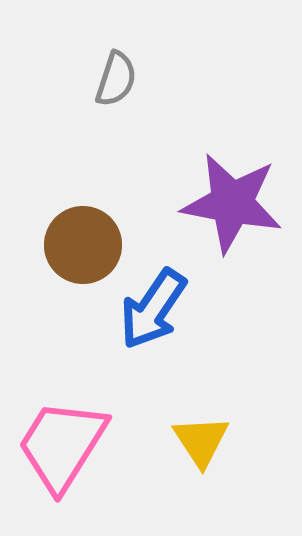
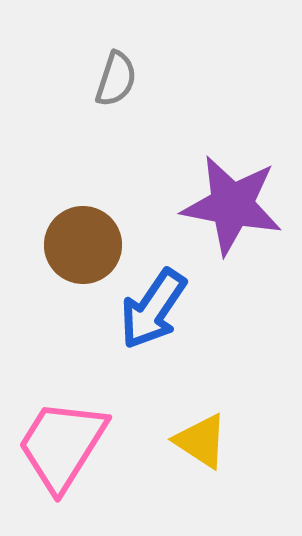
purple star: moved 2 px down
yellow triangle: rotated 24 degrees counterclockwise
